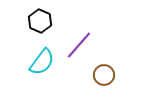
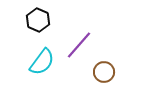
black hexagon: moved 2 px left, 1 px up
brown circle: moved 3 px up
